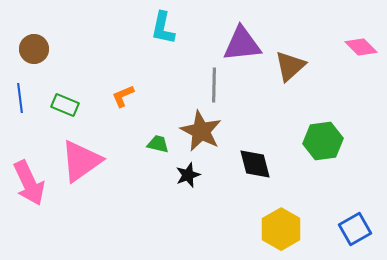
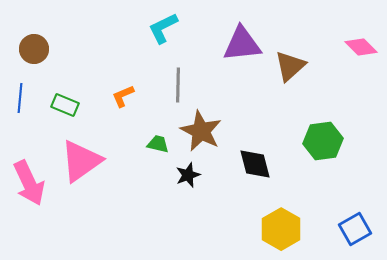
cyan L-shape: rotated 52 degrees clockwise
gray line: moved 36 px left
blue line: rotated 12 degrees clockwise
